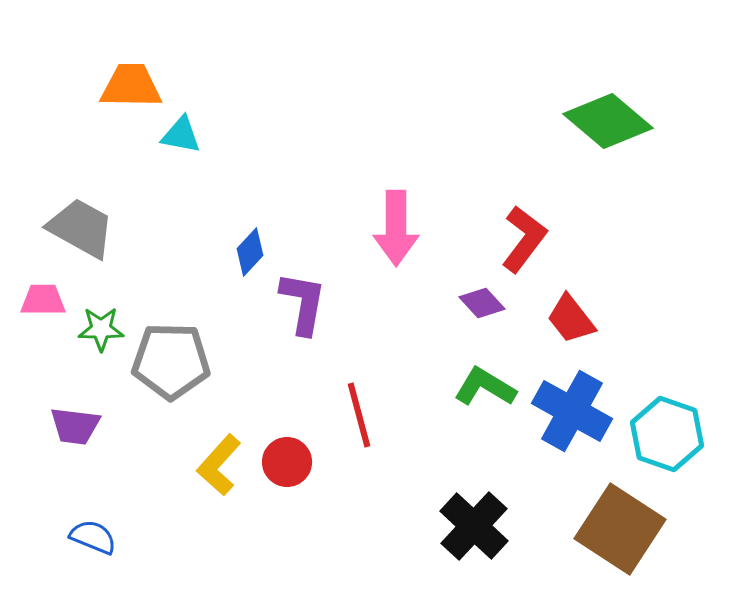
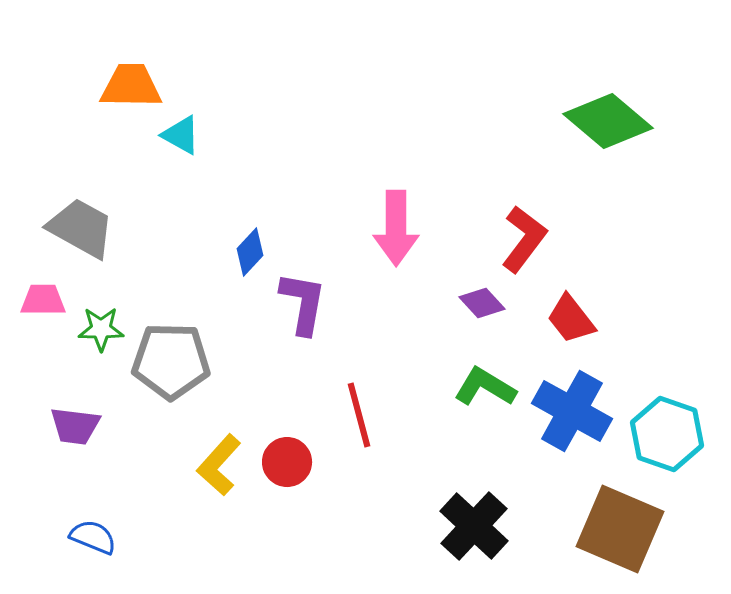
cyan triangle: rotated 18 degrees clockwise
brown square: rotated 10 degrees counterclockwise
